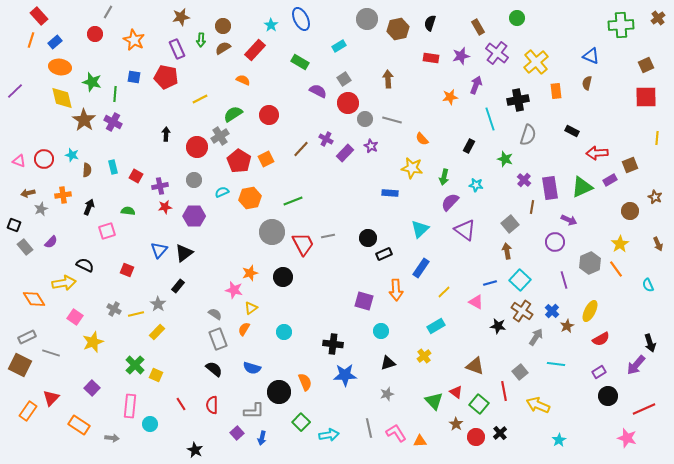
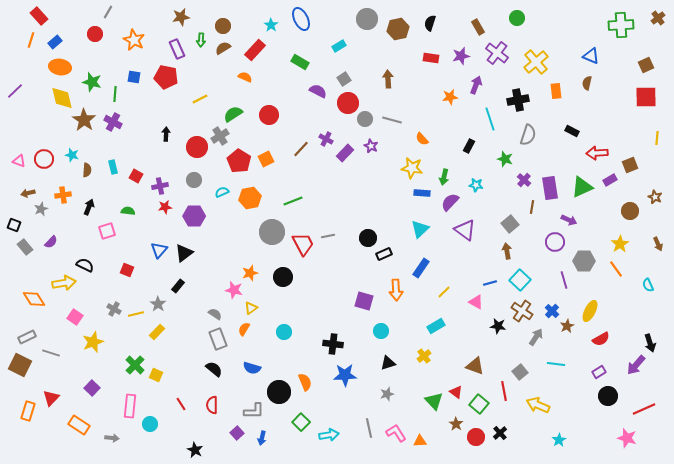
orange semicircle at (243, 80): moved 2 px right, 3 px up
blue rectangle at (390, 193): moved 32 px right
gray hexagon at (590, 263): moved 6 px left, 2 px up; rotated 25 degrees clockwise
orange rectangle at (28, 411): rotated 18 degrees counterclockwise
